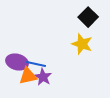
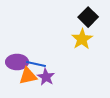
yellow star: moved 5 px up; rotated 20 degrees clockwise
purple ellipse: rotated 15 degrees counterclockwise
purple star: moved 3 px right
